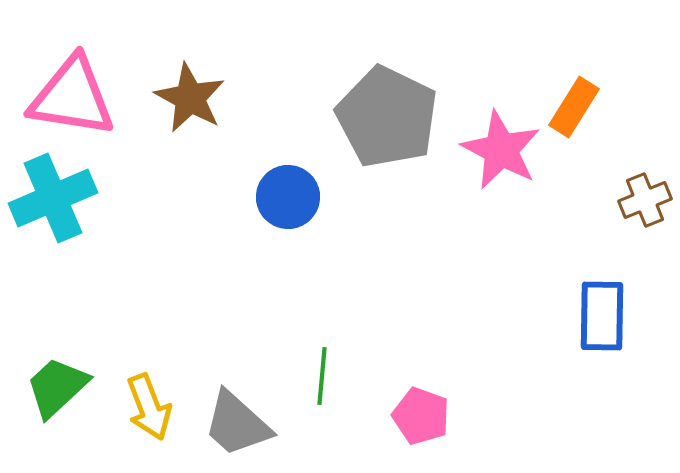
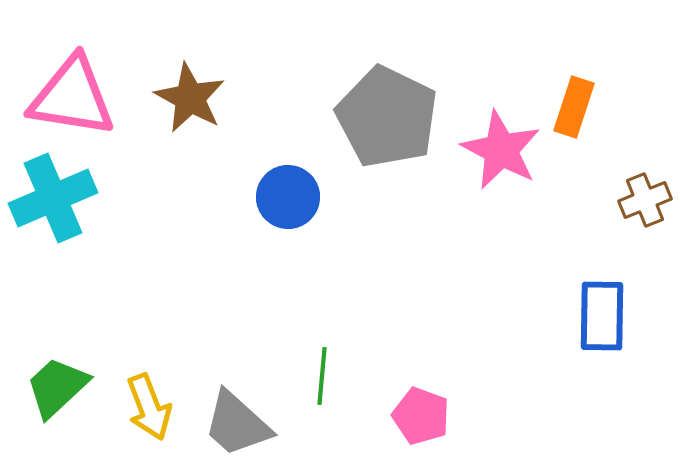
orange rectangle: rotated 14 degrees counterclockwise
